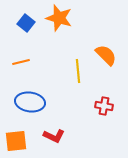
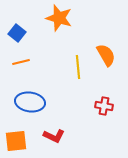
blue square: moved 9 px left, 10 px down
orange semicircle: rotated 15 degrees clockwise
yellow line: moved 4 px up
